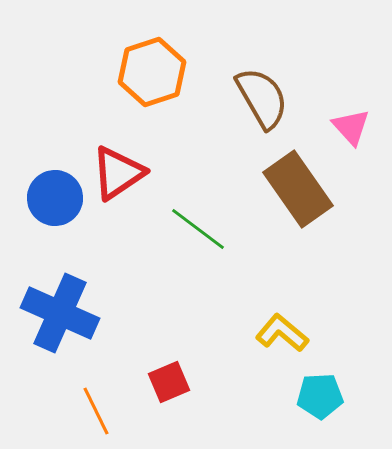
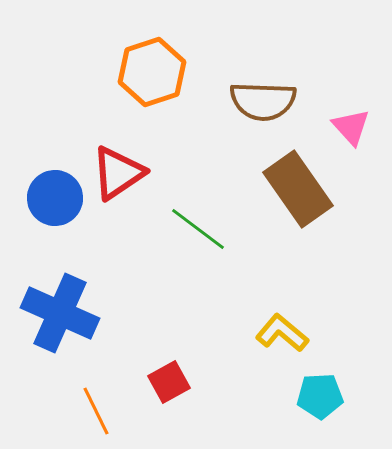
brown semicircle: moved 1 px right, 3 px down; rotated 122 degrees clockwise
red square: rotated 6 degrees counterclockwise
